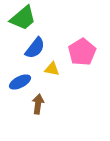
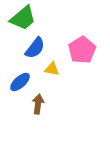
pink pentagon: moved 2 px up
blue ellipse: rotated 15 degrees counterclockwise
